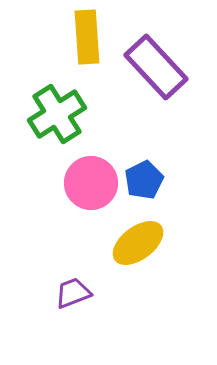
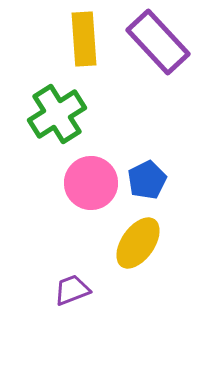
yellow rectangle: moved 3 px left, 2 px down
purple rectangle: moved 2 px right, 25 px up
blue pentagon: moved 3 px right
yellow ellipse: rotated 18 degrees counterclockwise
purple trapezoid: moved 1 px left, 3 px up
